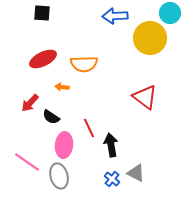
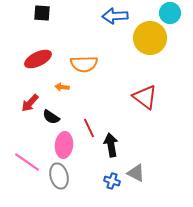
red ellipse: moved 5 px left
blue cross: moved 2 px down; rotated 21 degrees counterclockwise
